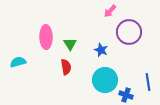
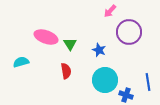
pink ellipse: rotated 70 degrees counterclockwise
blue star: moved 2 px left
cyan semicircle: moved 3 px right
red semicircle: moved 4 px down
